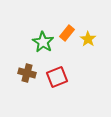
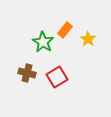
orange rectangle: moved 2 px left, 3 px up
red square: rotated 10 degrees counterclockwise
